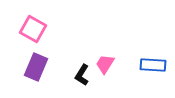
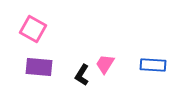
purple rectangle: moved 3 px right; rotated 72 degrees clockwise
